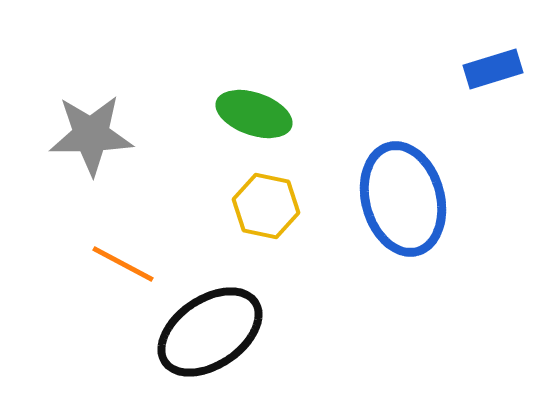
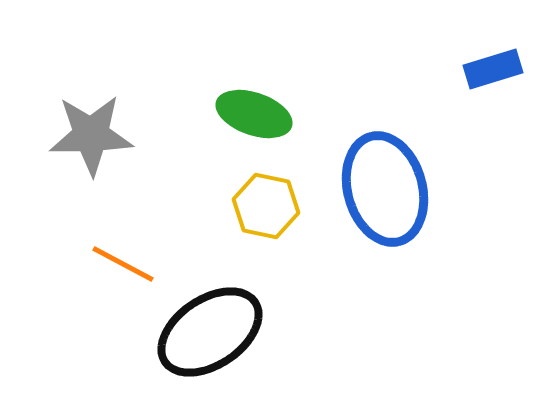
blue ellipse: moved 18 px left, 10 px up
